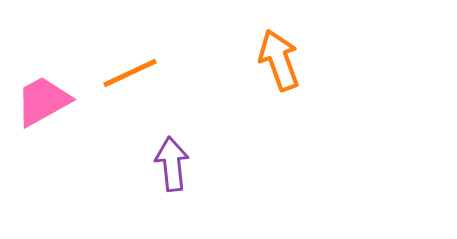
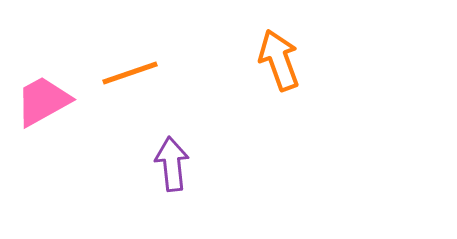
orange line: rotated 6 degrees clockwise
